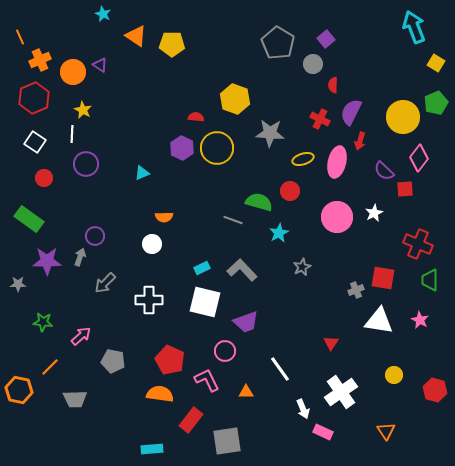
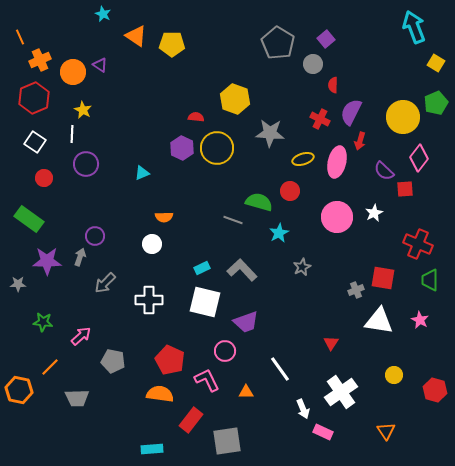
gray trapezoid at (75, 399): moved 2 px right, 1 px up
